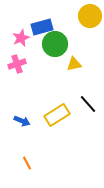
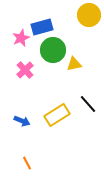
yellow circle: moved 1 px left, 1 px up
green circle: moved 2 px left, 6 px down
pink cross: moved 8 px right, 6 px down; rotated 24 degrees counterclockwise
